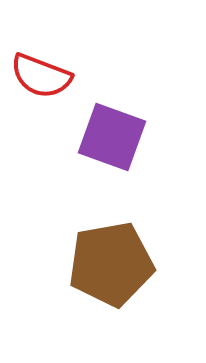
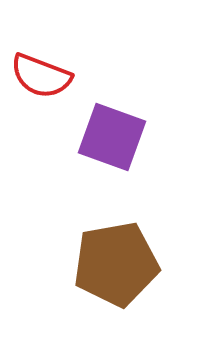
brown pentagon: moved 5 px right
